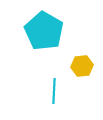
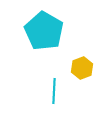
yellow hexagon: moved 2 px down; rotated 15 degrees counterclockwise
